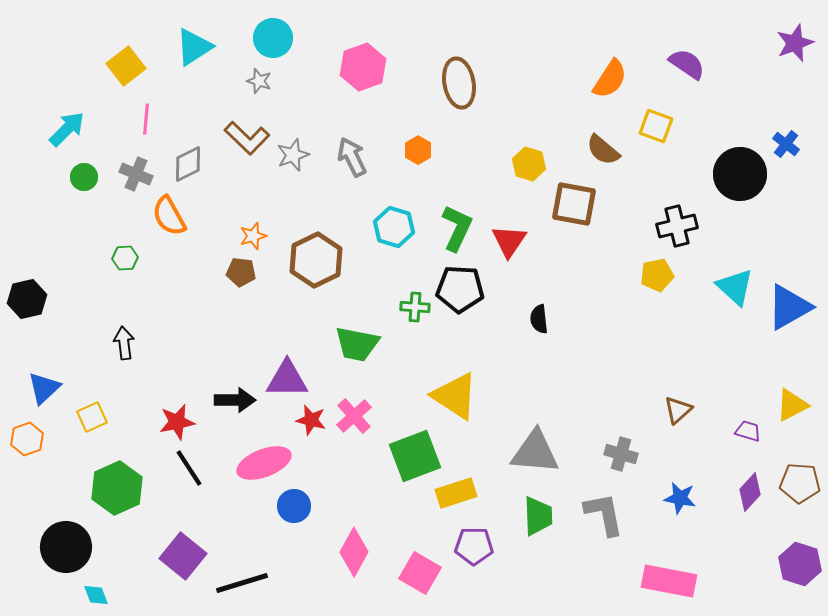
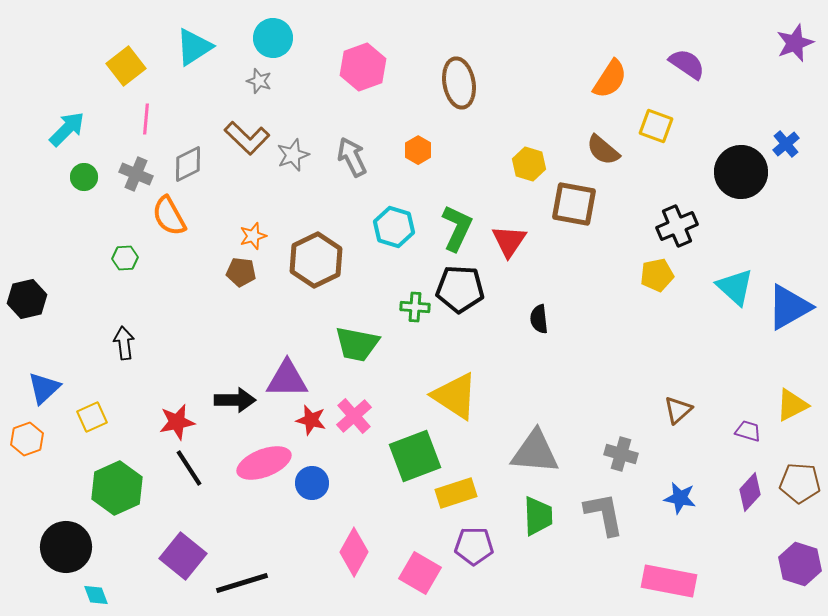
blue cross at (786, 144): rotated 12 degrees clockwise
black circle at (740, 174): moved 1 px right, 2 px up
black cross at (677, 226): rotated 9 degrees counterclockwise
blue circle at (294, 506): moved 18 px right, 23 px up
